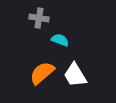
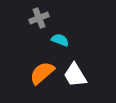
gray cross: rotated 30 degrees counterclockwise
